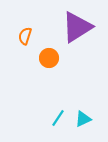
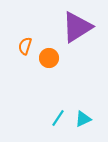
orange semicircle: moved 10 px down
